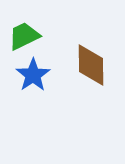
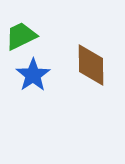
green trapezoid: moved 3 px left
